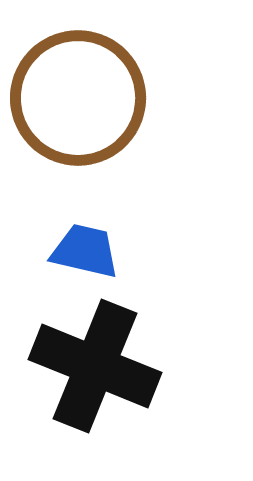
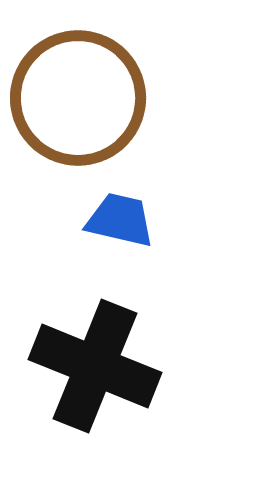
blue trapezoid: moved 35 px right, 31 px up
